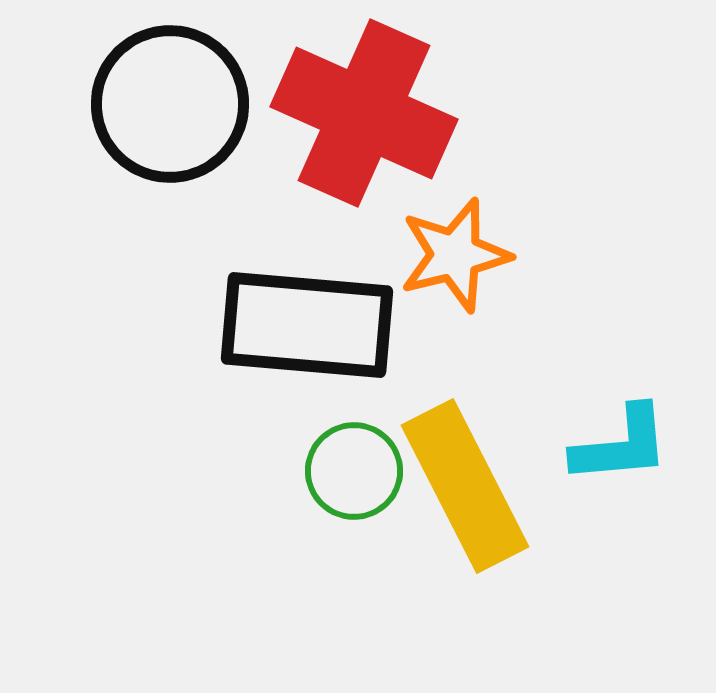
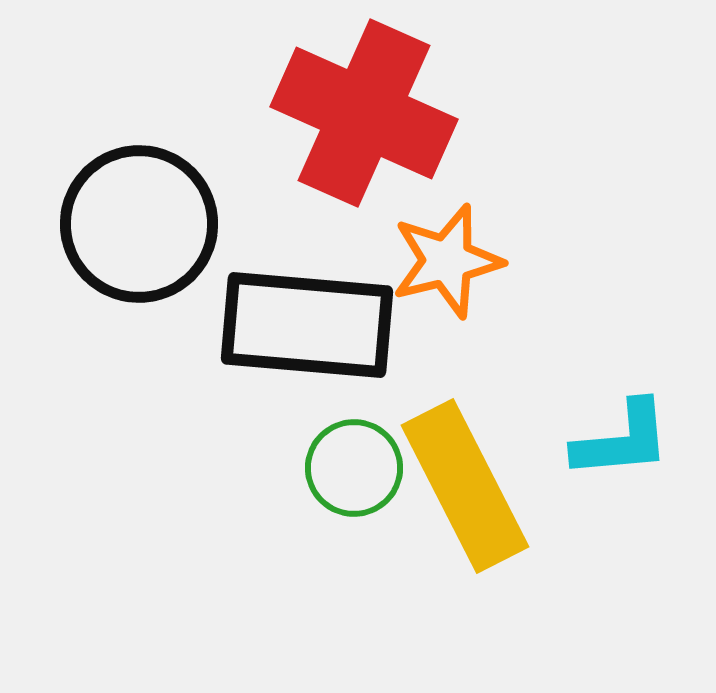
black circle: moved 31 px left, 120 px down
orange star: moved 8 px left, 6 px down
cyan L-shape: moved 1 px right, 5 px up
green circle: moved 3 px up
